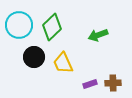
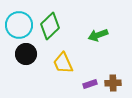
green diamond: moved 2 px left, 1 px up
black circle: moved 8 px left, 3 px up
